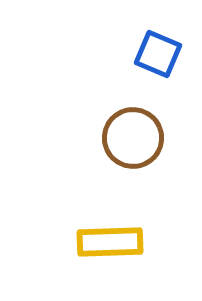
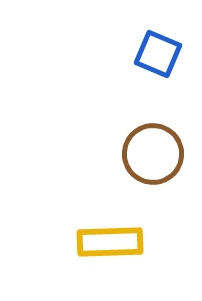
brown circle: moved 20 px right, 16 px down
